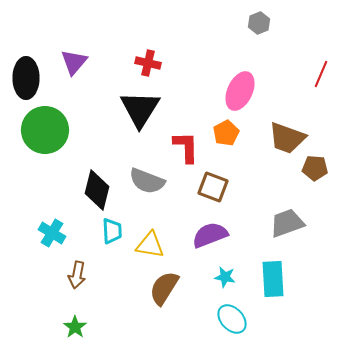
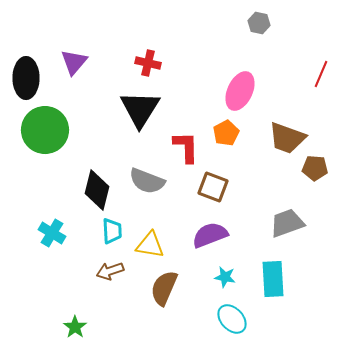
gray hexagon: rotated 25 degrees counterclockwise
brown arrow: moved 33 px right, 4 px up; rotated 60 degrees clockwise
brown semicircle: rotated 9 degrees counterclockwise
